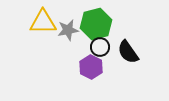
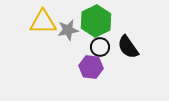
green hexagon: moved 3 px up; rotated 12 degrees counterclockwise
black semicircle: moved 5 px up
purple hexagon: rotated 20 degrees counterclockwise
